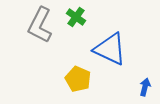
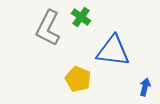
green cross: moved 5 px right
gray L-shape: moved 8 px right, 3 px down
blue triangle: moved 3 px right, 2 px down; rotated 18 degrees counterclockwise
